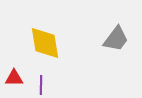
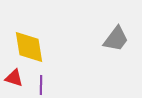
yellow diamond: moved 16 px left, 4 px down
red triangle: rotated 18 degrees clockwise
